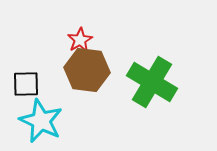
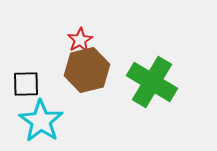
brown hexagon: rotated 21 degrees counterclockwise
cyan star: rotated 9 degrees clockwise
